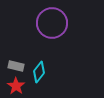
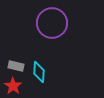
cyan diamond: rotated 35 degrees counterclockwise
red star: moved 3 px left
